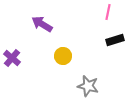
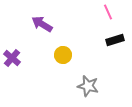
pink line: rotated 35 degrees counterclockwise
yellow circle: moved 1 px up
